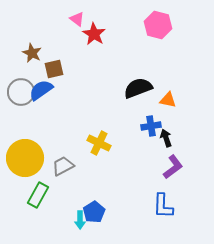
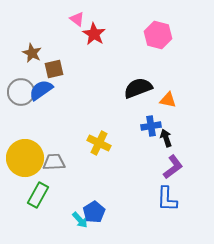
pink hexagon: moved 10 px down
gray trapezoid: moved 9 px left, 4 px up; rotated 25 degrees clockwise
blue L-shape: moved 4 px right, 7 px up
cyan arrow: rotated 42 degrees counterclockwise
